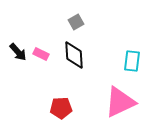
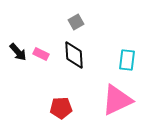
cyan rectangle: moved 5 px left, 1 px up
pink triangle: moved 3 px left, 2 px up
